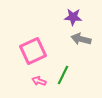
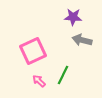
gray arrow: moved 1 px right, 1 px down
pink arrow: rotated 24 degrees clockwise
